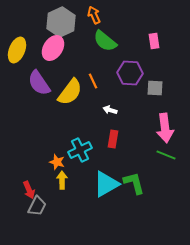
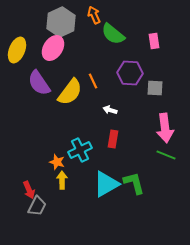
green semicircle: moved 8 px right, 7 px up
